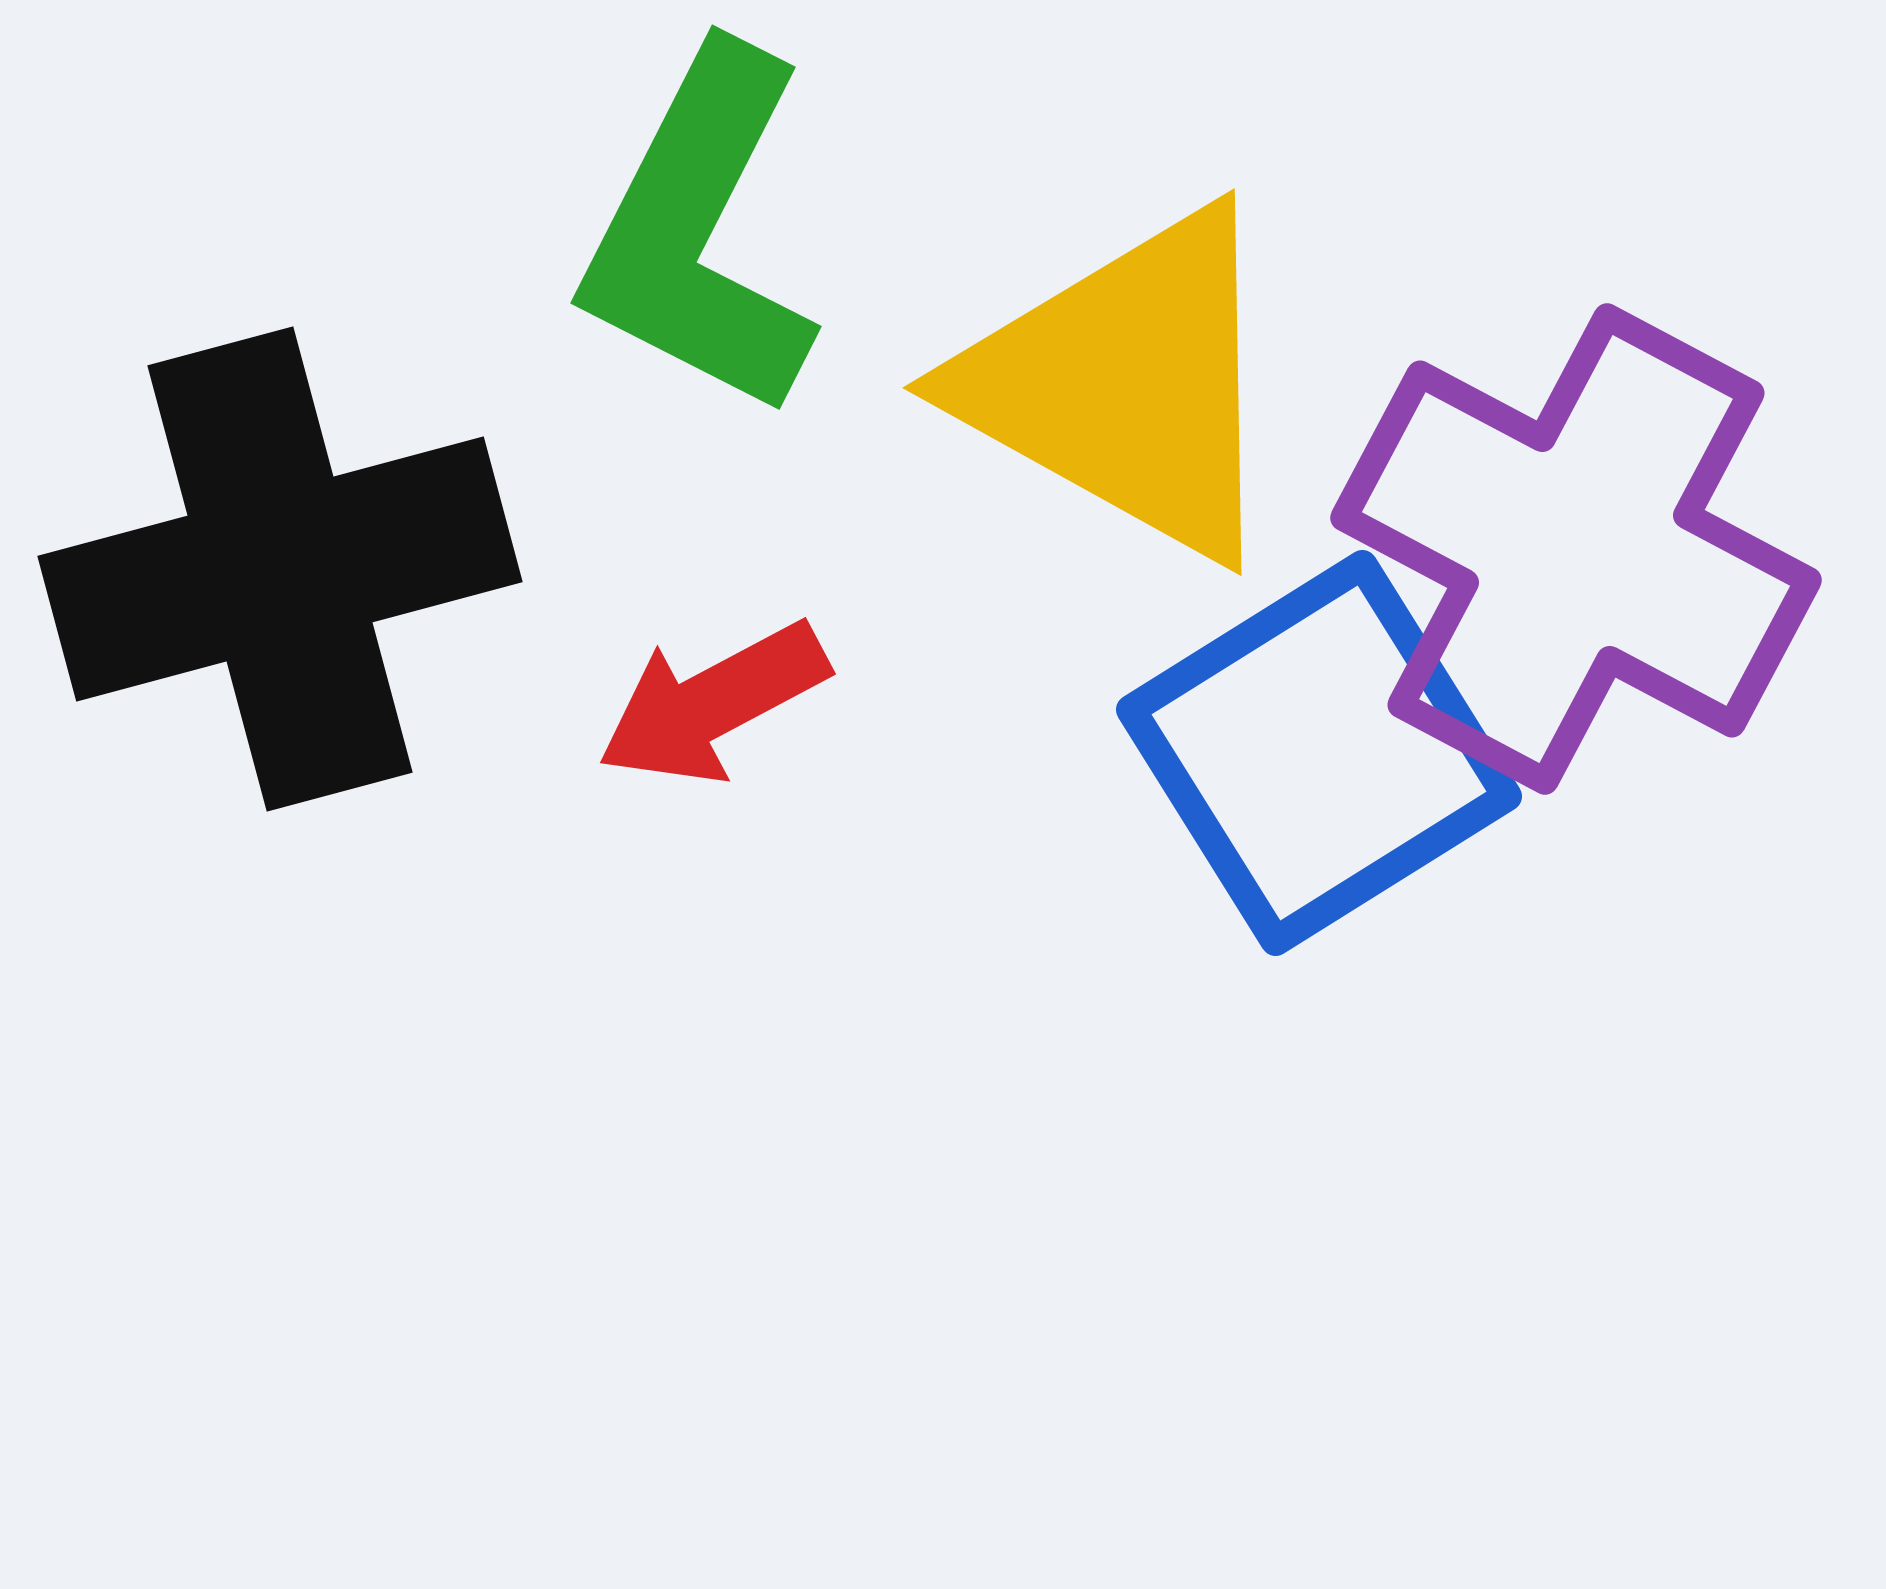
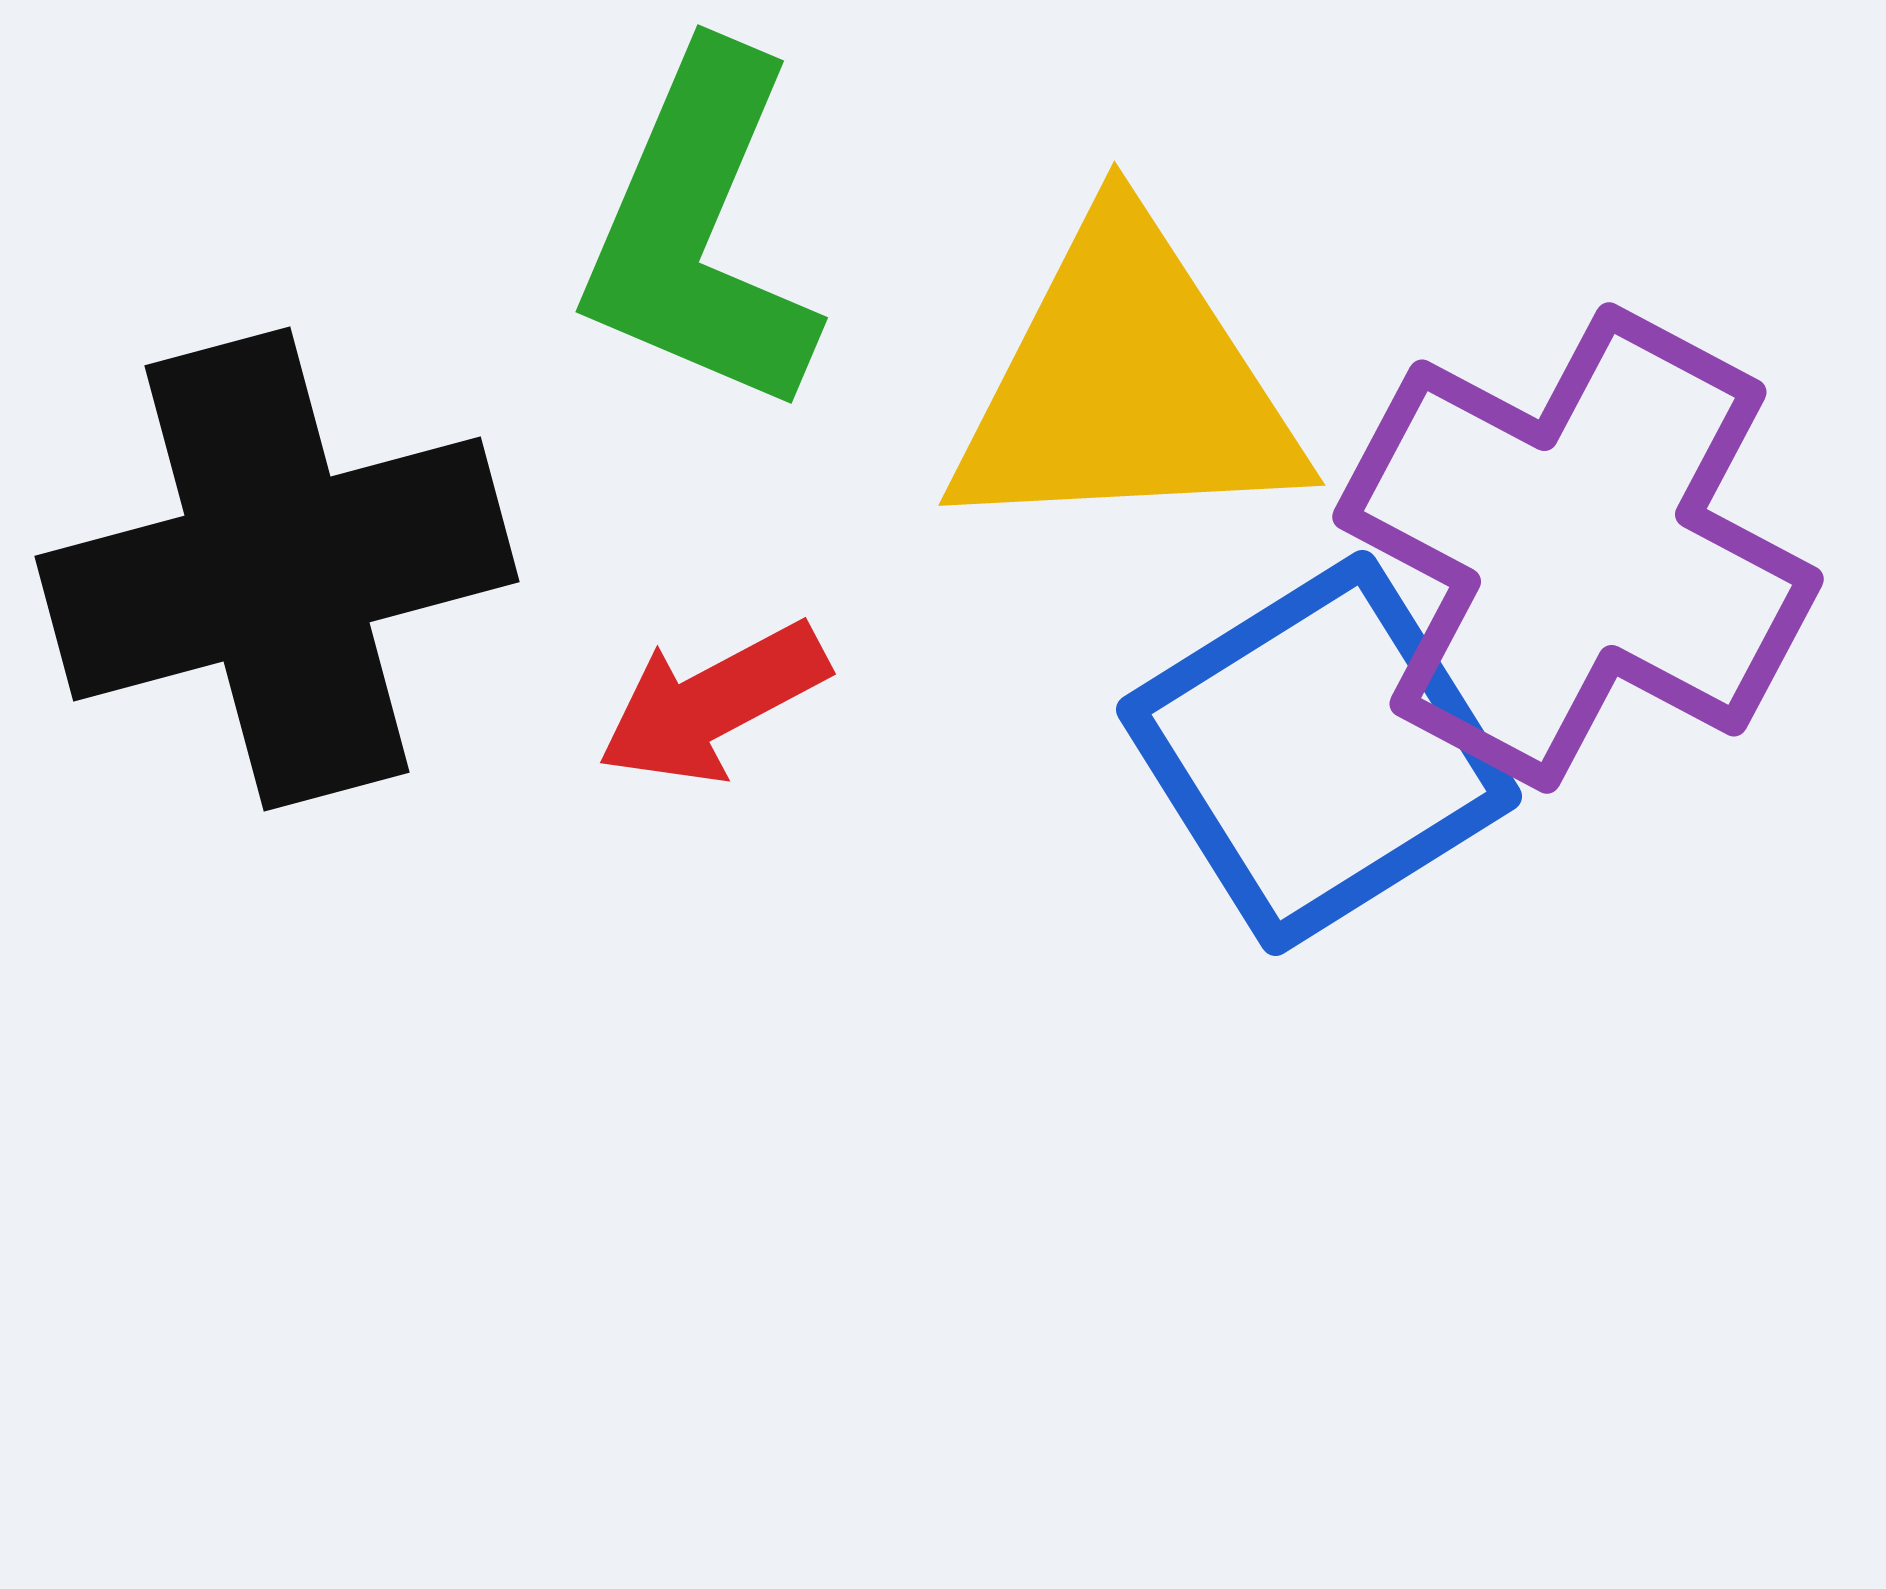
green L-shape: rotated 4 degrees counterclockwise
yellow triangle: rotated 32 degrees counterclockwise
purple cross: moved 2 px right, 1 px up
black cross: moved 3 px left
